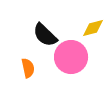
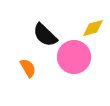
pink circle: moved 3 px right
orange semicircle: rotated 18 degrees counterclockwise
